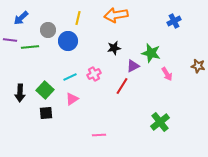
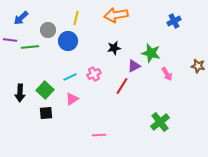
yellow line: moved 2 px left
purple triangle: moved 1 px right
